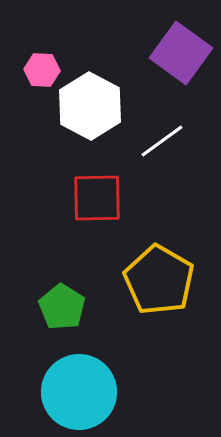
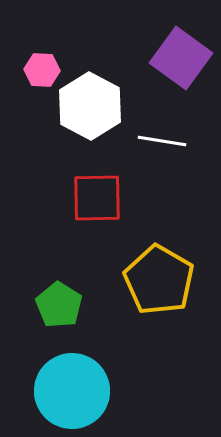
purple square: moved 5 px down
white line: rotated 45 degrees clockwise
green pentagon: moved 3 px left, 2 px up
cyan circle: moved 7 px left, 1 px up
